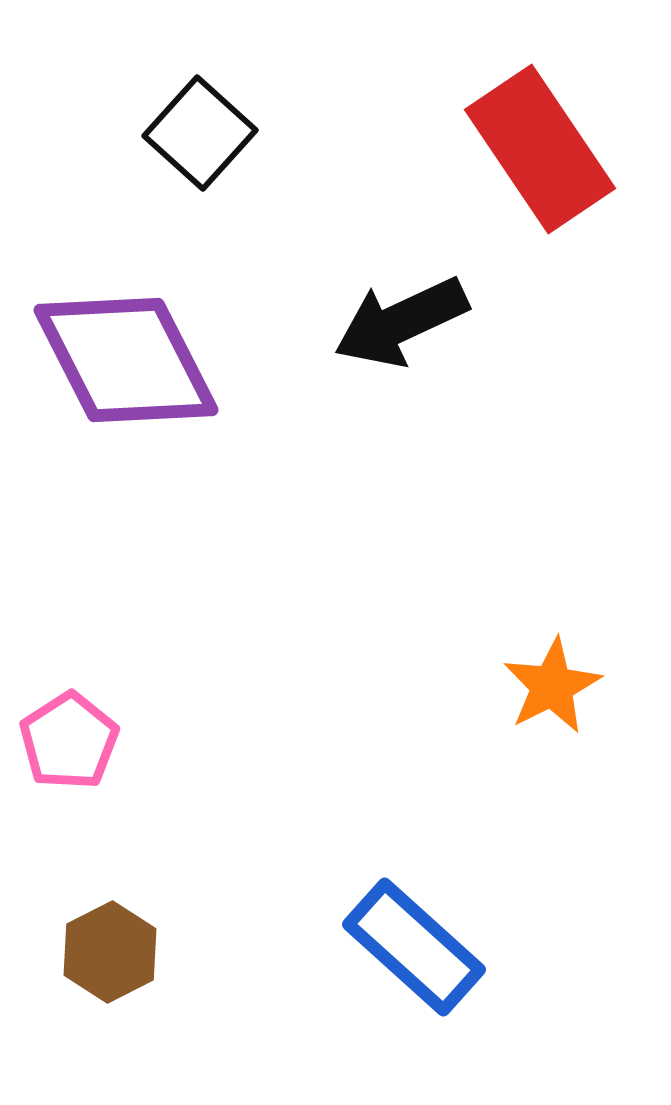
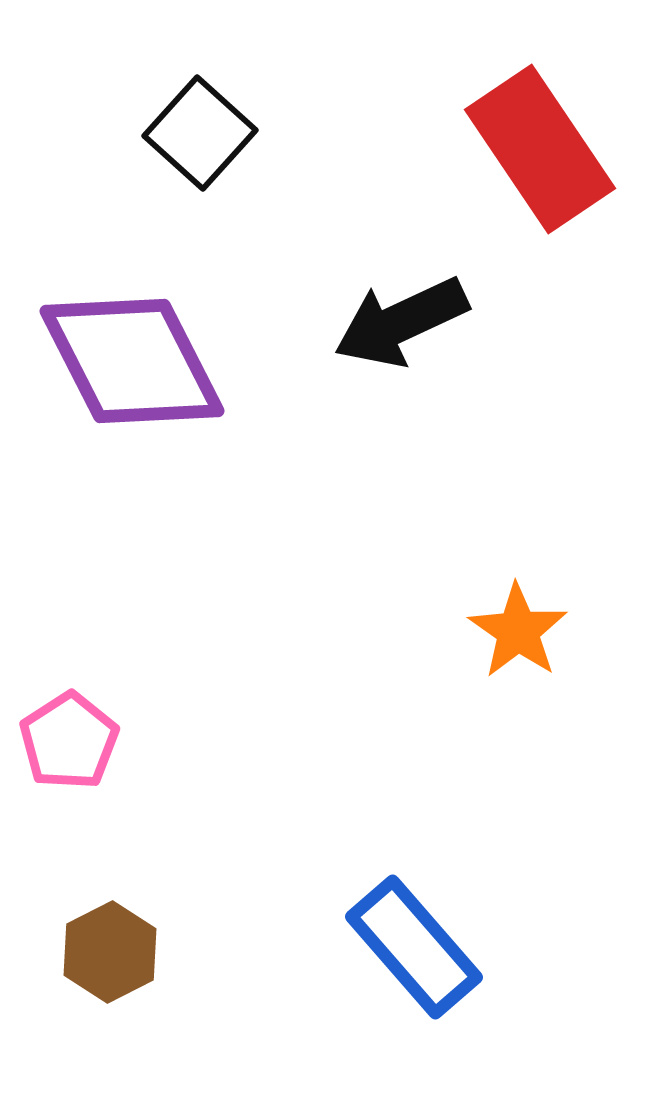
purple diamond: moved 6 px right, 1 px down
orange star: moved 34 px left, 55 px up; rotated 10 degrees counterclockwise
blue rectangle: rotated 7 degrees clockwise
